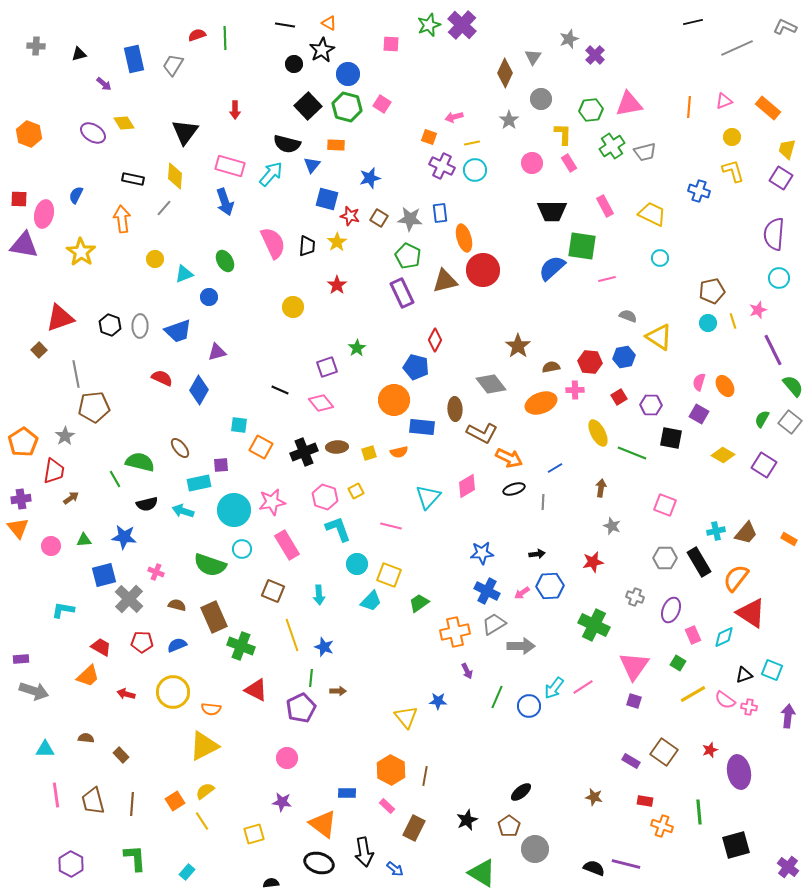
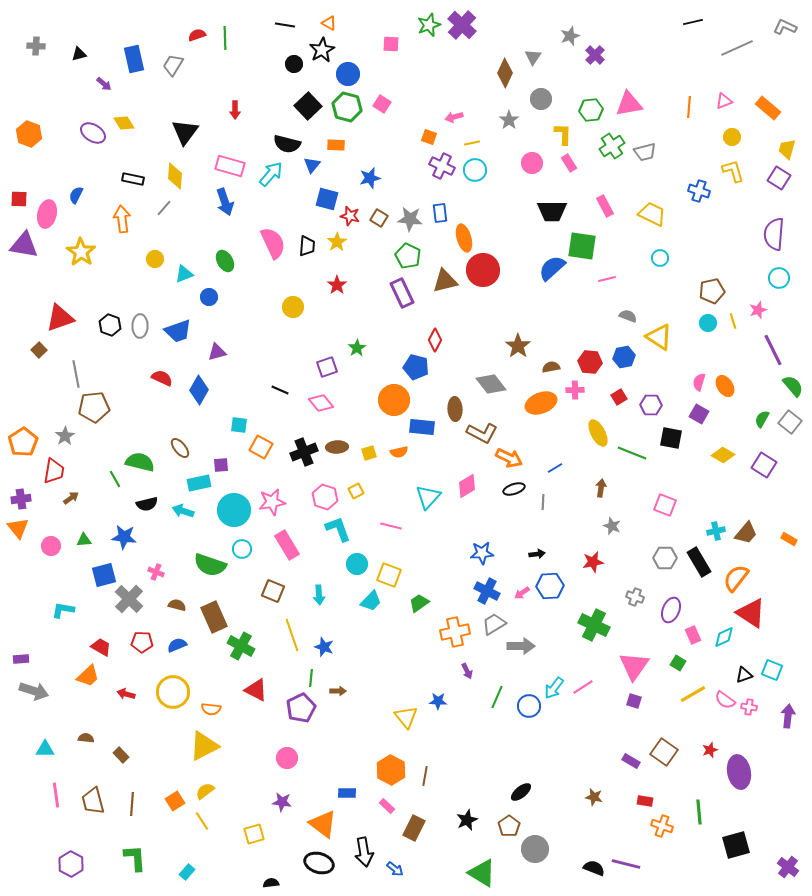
gray star at (569, 39): moved 1 px right, 3 px up
purple square at (781, 178): moved 2 px left
pink ellipse at (44, 214): moved 3 px right
green cross at (241, 646): rotated 8 degrees clockwise
